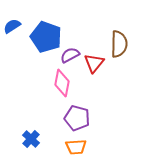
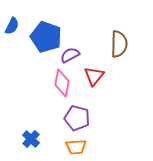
blue semicircle: rotated 150 degrees clockwise
red triangle: moved 13 px down
